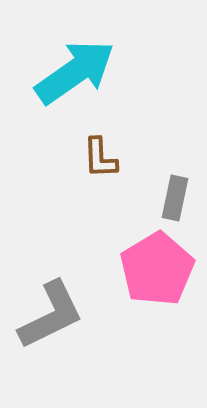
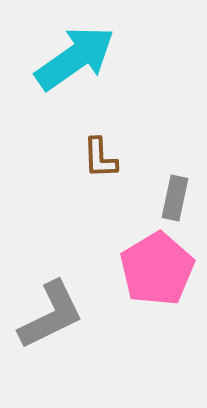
cyan arrow: moved 14 px up
